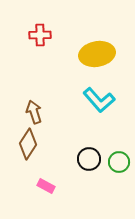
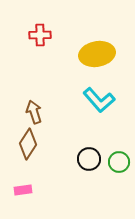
pink rectangle: moved 23 px left, 4 px down; rotated 36 degrees counterclockwise
